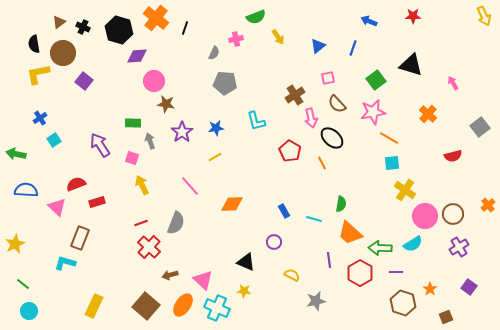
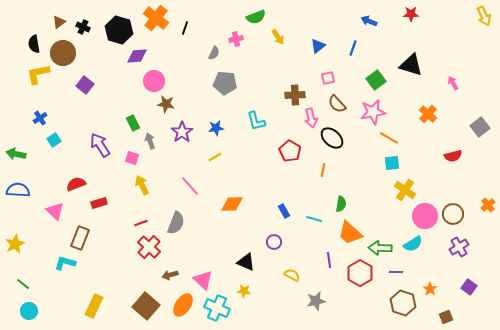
red star at (413, 16): moved 2 px left, 2 px up
purple square at (84, 81): moved 1 px right, 4 px down
brown cross at (295, 95): rotated 30 degrees clockwise
green rectangle at (133, 123): rotated 63 degrees clockwise
orange line at (322, 163): moved 1 px right, 7 px down; rotated 40 degrees clockwise
blue semicircle at (26, 190): moved 8 px left
red rectangle at (97, 202): moved 2 px right, 1 px down
pink triangle at (57, 207): moved 2 px left, 4 px down
